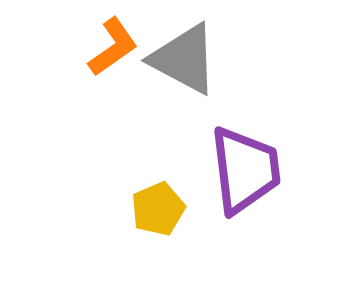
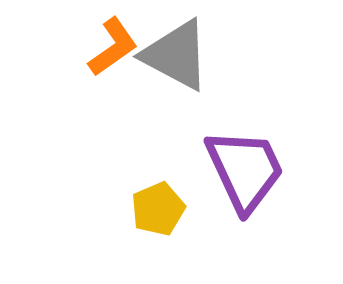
gray triangle: moved 8 px left, 4 px up
purple trapezoid: rotated 18 degrees counterclockwise
